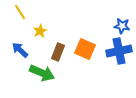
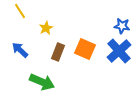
yellow line: moved 1 px up
yellow star: moved 6 px right, 3 px up
blue cross: rotated 30 degrees counterclockwise
green arrow: moved 9 px down
